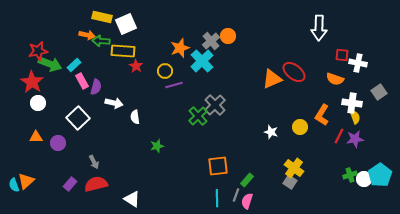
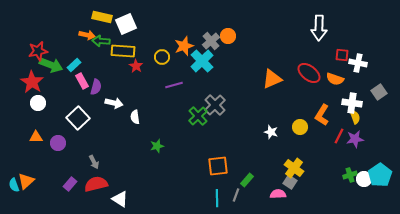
orange star at (180, 48): moved 4 px right, 2 px up
green arrow at (50, 64): moved 1 px right, 1 px down
yellow circle at (165, 71): moved 3 px left, 14 px up
red ellipse at (294, 72): moved 15 px right, 1 px down
white triangle at (132, 199): moved 12 px left
pink semicircle at (247, 201): moved 31 px right, 7 px up; rotated 70 degrees clockwise
